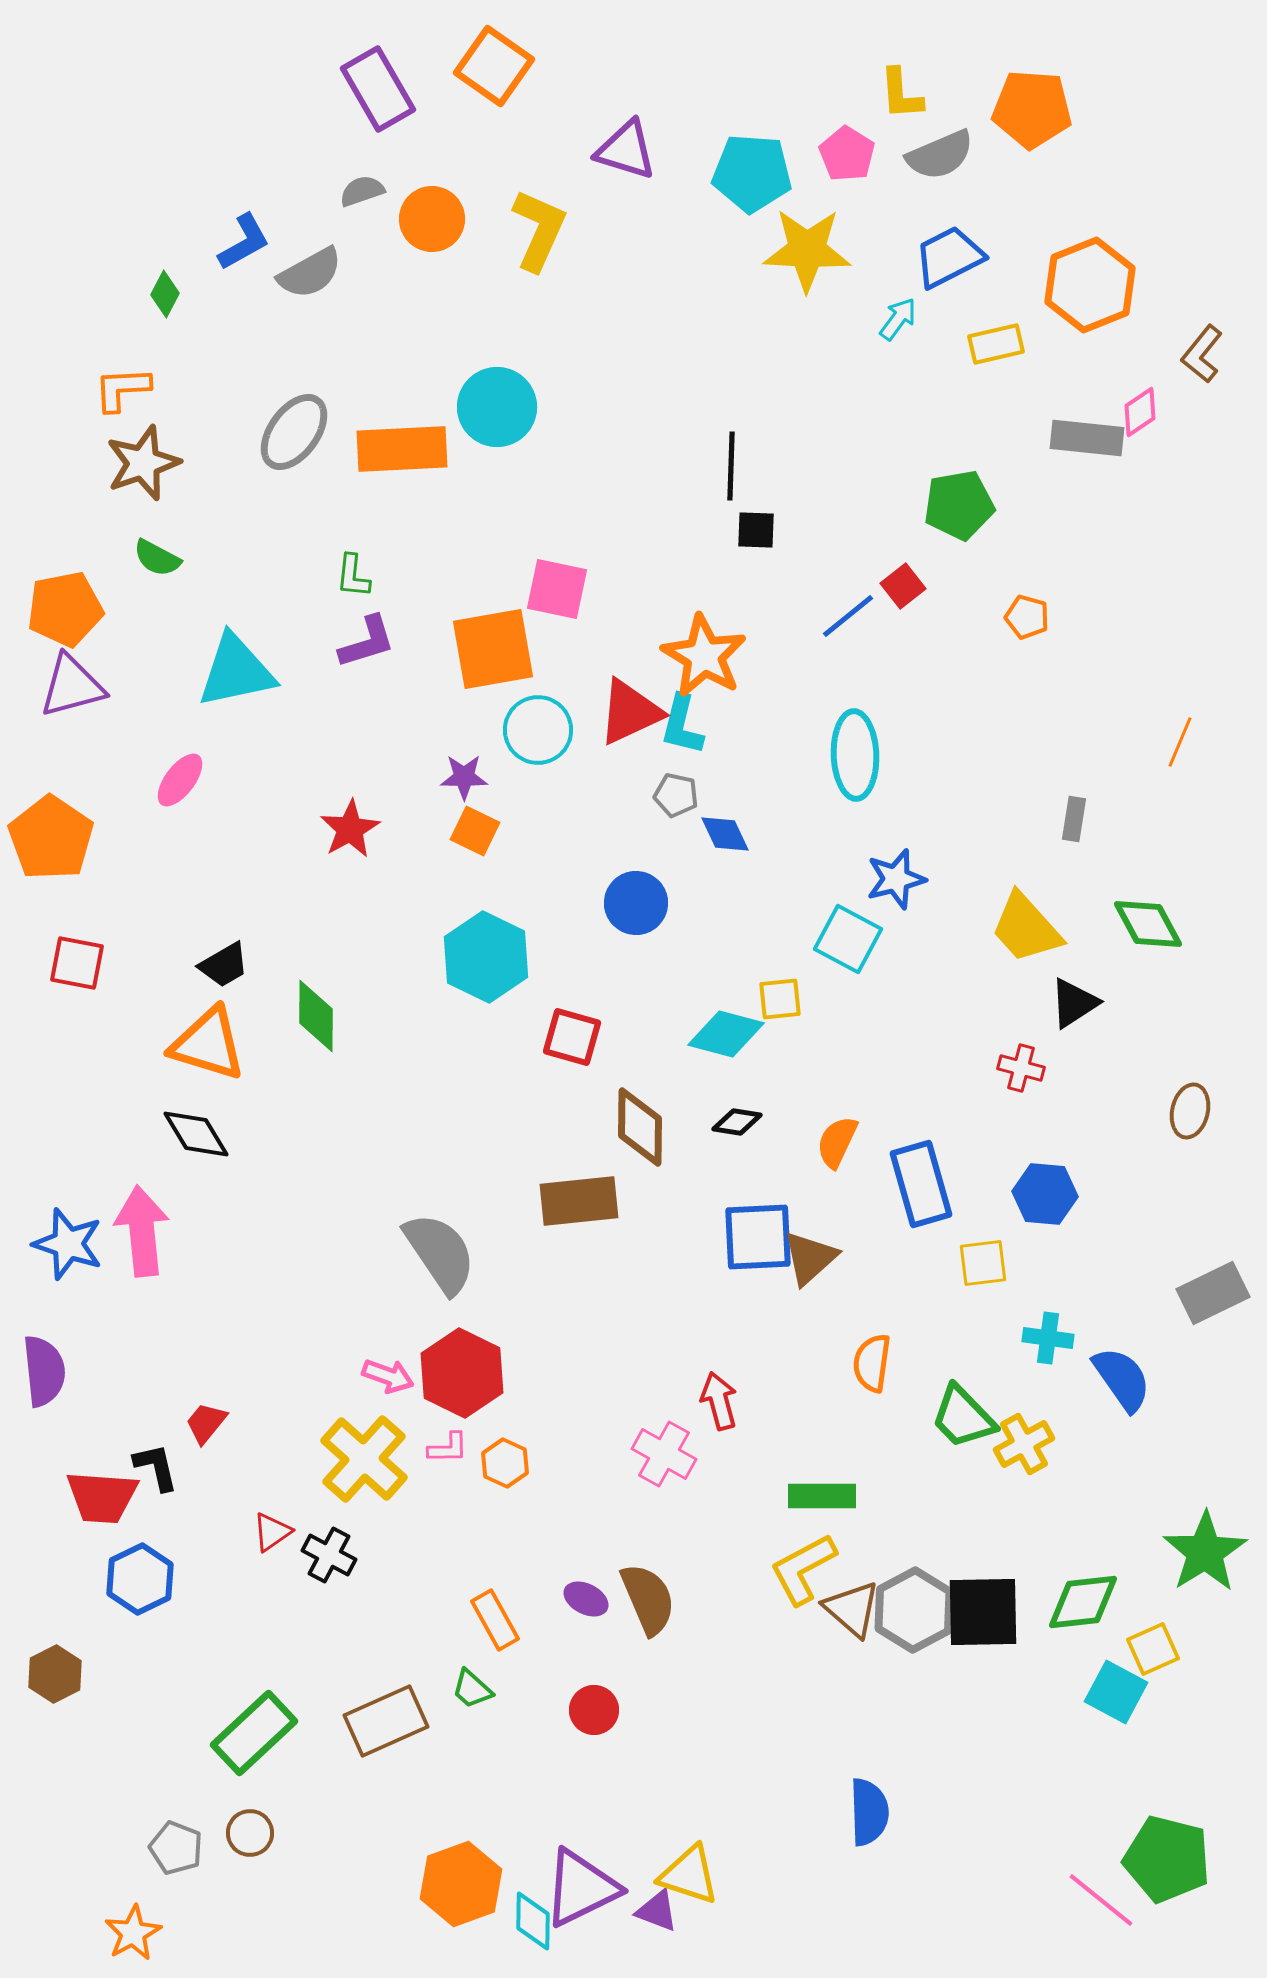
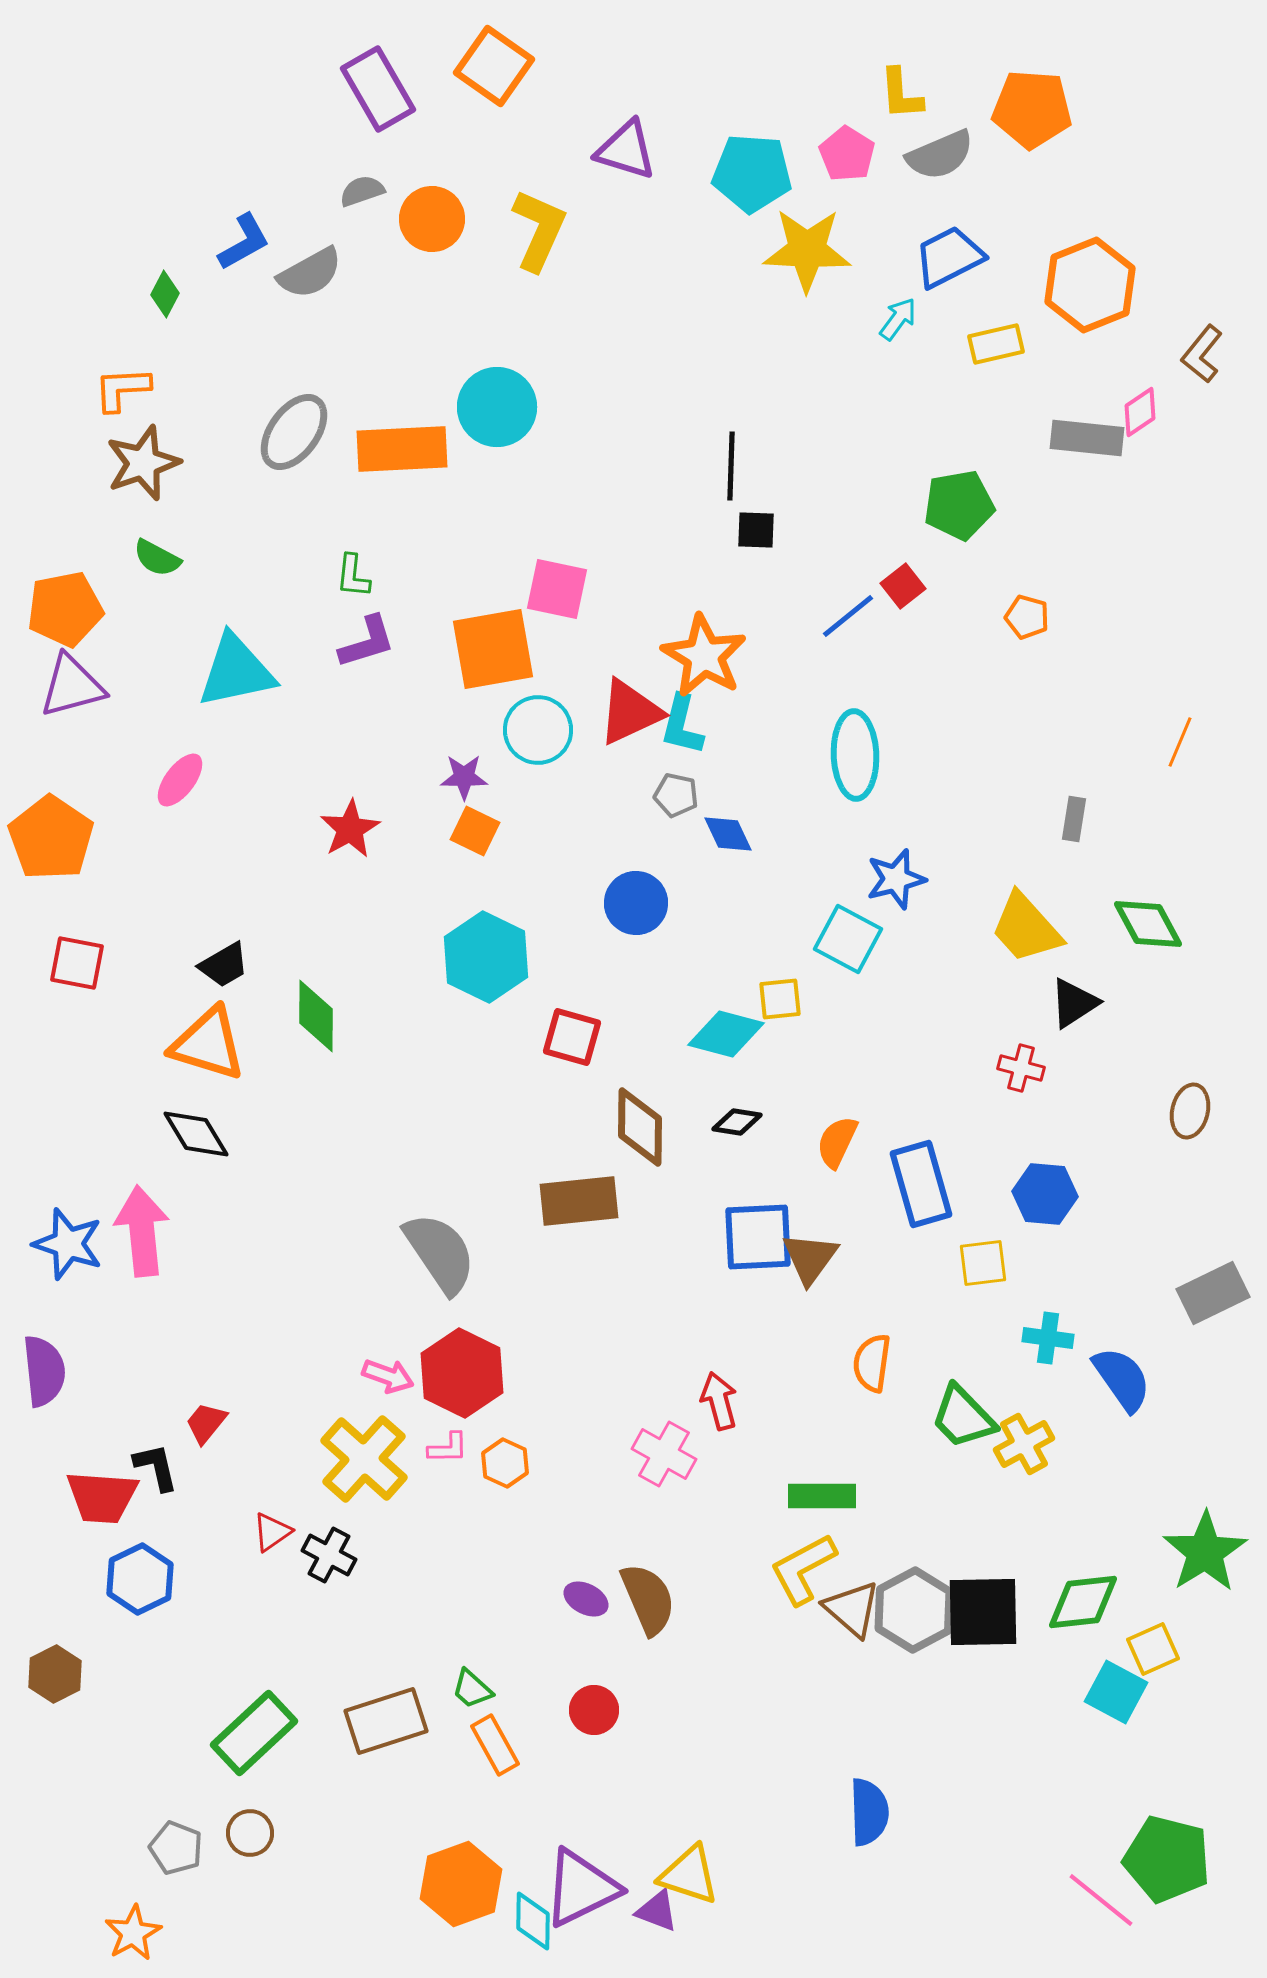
blue diamond at (725, 834): moved 3 px right
brown triangle at (810, 1258): rotated 12 degrees counterclockwise
orange rectangle at (495, 1620): moved 125 px down
brown rectangle at (386, 1721): rotated 6 degrees clockwise
